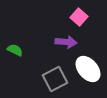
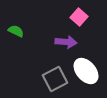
green semicircle: moved 1 px right, 19 px up
white ellipse: moved 2 px left, 2 px down
